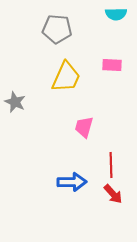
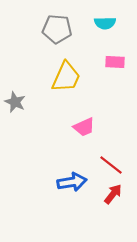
cyan semicircle: moved 11 px left, 9 px down
pink rectangle: moved 3 px right, 3 px up
pink trapezoid: rotated 130 degrees counterclockwise
red line: rotated 50 degrees counterclockwise
blue arrow: rotated 8 degrees counterclockwise
red arrow: rotated 100 degrees counterclockwise
